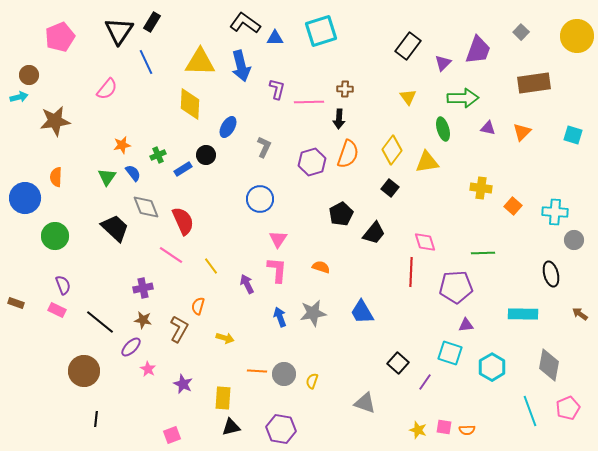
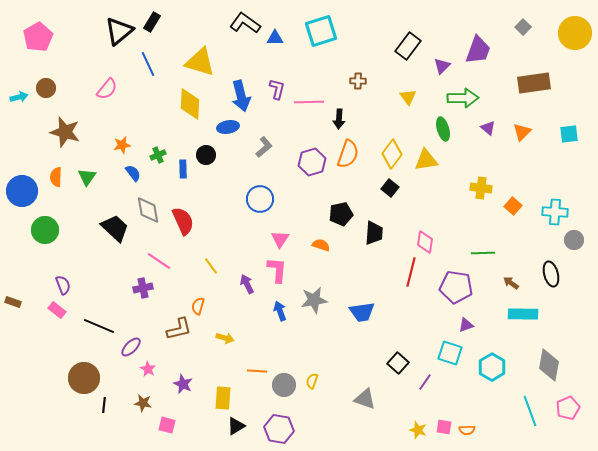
black triangle at (119, 31): rotated 16 degrees clockwise
gray square at (521, 32): moved 2 px right, 5 px up
yellow circle at (577, 36): moved 2 px left, 3 px up
pink pentagon at (60, 37): moved 22 px left; rotated 8 degrees counterclockwise
blue line at (146, 62): moved 2 px right, 2 px down
yellow triangle at (200, 62): rotated 16 degrees clockwise
purple triangle at (443, 63): moved 1 px left, 3 px down
blue arrow at (241, 66): moved 30 px down
brown circle at (29, 75): moved 17 px right, 13 px down
brown cross at (345, 89): moved 13 px right, 8 px up
brown star at (55, 121): moved 10 px right, 11 px down; rotated 24 degrees clockwise
blue ellipse at (228, 127): rotated 50 degrees clockwise
purple triangle at (488, 128): rotated 28 degrees clockwise
cyan square at (573, 135): moved 4 px left, 1 px up; rotated 24 degrees counterclockwise
gray L-shape at (264, 147): rotated 25 degrees clockwise
yellow diamond at (392, 150): moved 4 px down
yellow triangle at (427, 162): moved 1 px left, 2 px up
blue rectangle at (183, 169): rotated 60 degrees counterclockwise
green triangle at (107, 177): moved 20 px left
blue circle at (25, 198): moved 3 px left, 7 px up
gray diamond at (146, 207): moved 2 px right, 3 px down; rotated 12 degrees clockwise
black pentagon at (341, 214): rotated 15 degrees clockwise
black trapezoid at (374, 233): rotated 35 degrees counterclockwise
green circle at (55, 236): moved 10 px left, 6 px up
pink triangle at (278, 239): moved 2 px right
pink diamond at (425, 242): rotated 25 degrees clockwise
pink line at (171, 255): moved 12 px left, 6 px down
orange semicircle at (321, 267): moved 22 px up
red line at (411, 272): rotated 12 degrees clockwise
purple pentagon at (456, 287): rotated 12 degrees clockwise
brown rectangle at (16, 303): moved 3 px left, 1 px up
pink rectangle at (57, 310): rotated 12 degrees clockwise
blue trapezoid at (362, 312): rotated 68 degrees counterclockwise
gray star at (313, 313): moved 1 px right, 13 px up
brown arrow at (580, 314): moved 69 px left, 31 px up
blue arrow at (280, 317): moved 6 px up
brown star at (143, 320): moved 83 px down
black line at (100, 322): moved 1 px left, 4 px down; rotated 16 degrees counterclockwise
purple triangle at (466, 325): rotated 14 degrees counterclockwise
brown L-shape at (179, 329): rotated 48 degrees clockwise
brown circle at (84, 371): moved 7 px down
gray circle at (284, 374): moved 11 px down
gray triangle at (365, 403): moved 4 px up
black line at (96, 419): moved 8 px right, 14 px up
black triangle at (231, 427): moved 5 px right, 1 px up; rotated 18 degrees counterclockwise
purple hexagon at (281, 429): moved 2 px left
pink square at (172, 435): moved 5 px left, 10 px up; rotated 36 degrees clockwise
